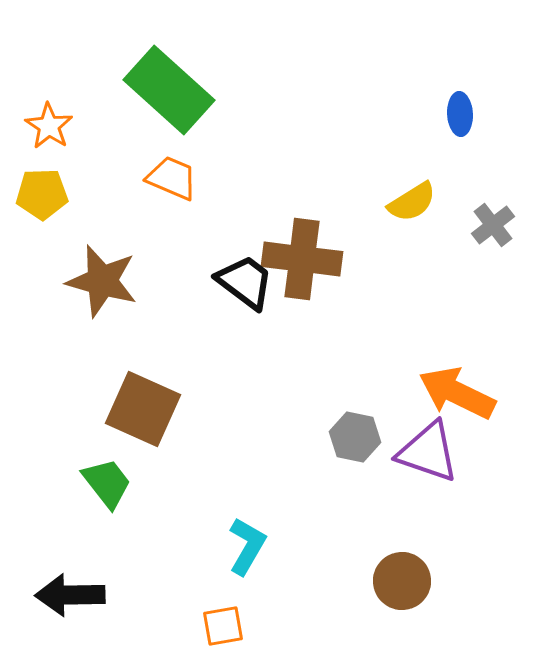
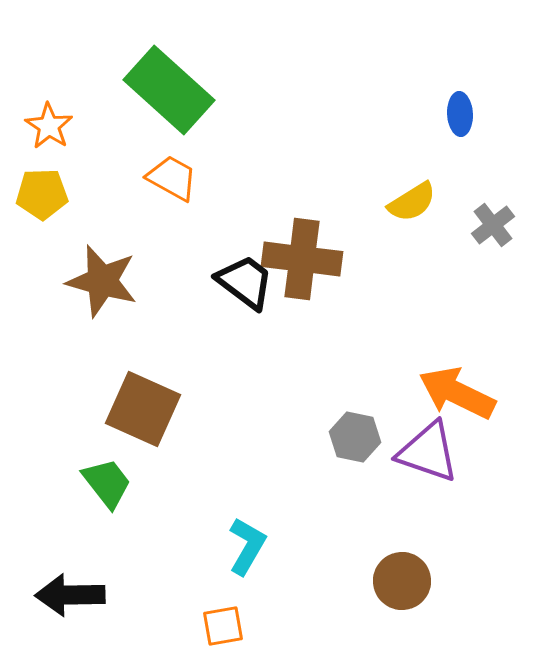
orange trapezoid: rotated 6 degrees clockwise
